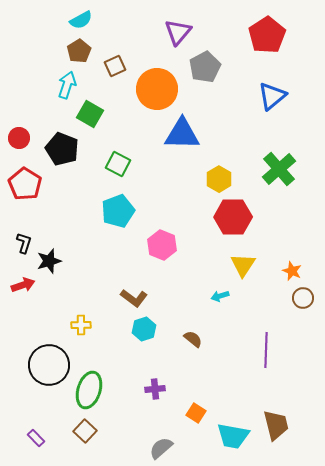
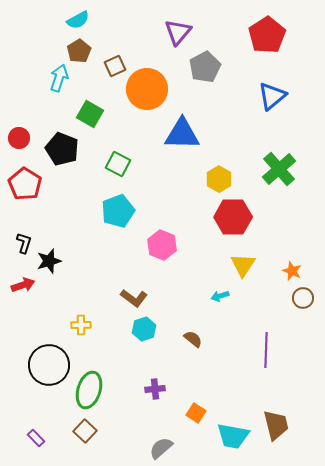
cyan semicircle at (81, 20): moved 3 px left
cyan arrow at (67, 85): moved 8 px left, 7 px up
orange circle at (157, 89): moved 10 px left
